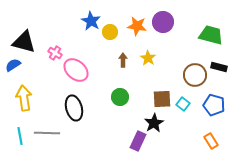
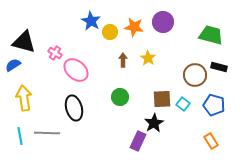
orange star: moved 3 px left, 1 px down
